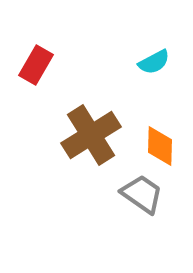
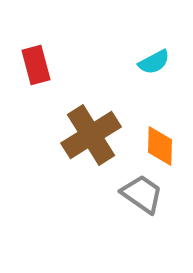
red rectangle: rotated 45 degrees counterclockwise
